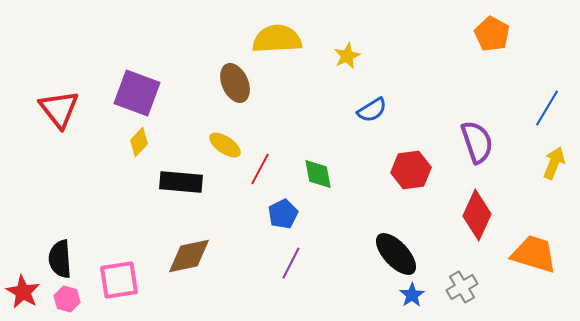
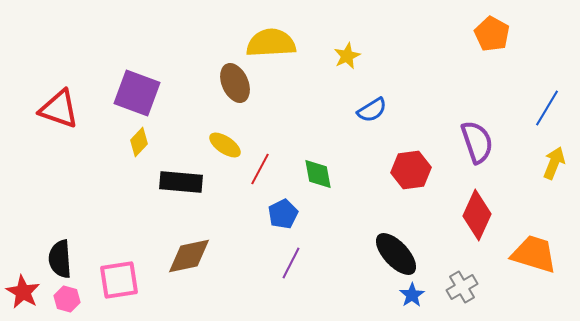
yellow semicircle: moved 6 px left, 4 px down
red triangle: rotated 33 degrees counterclockwise
